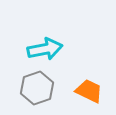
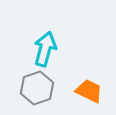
cyan arrow: rotated 64 degrees counterclockwise
